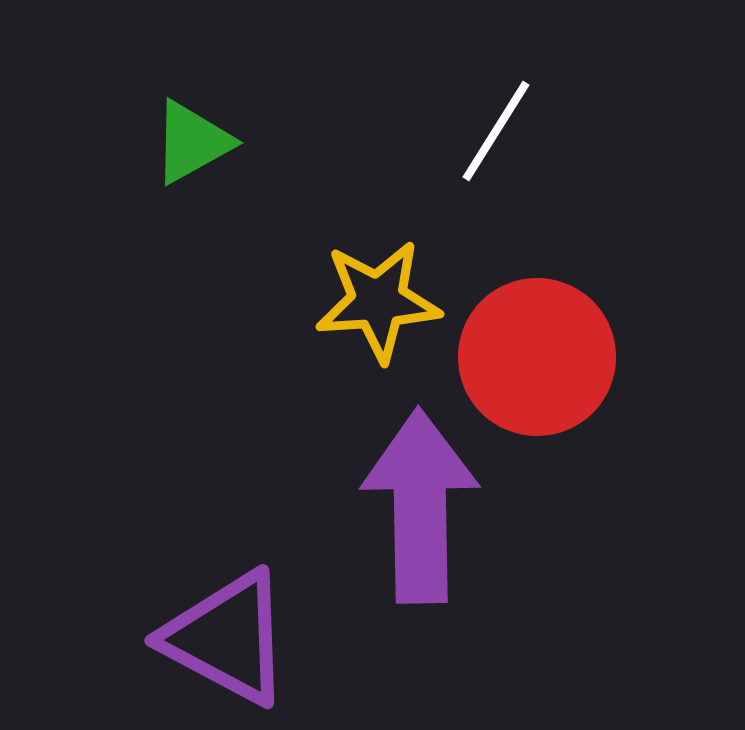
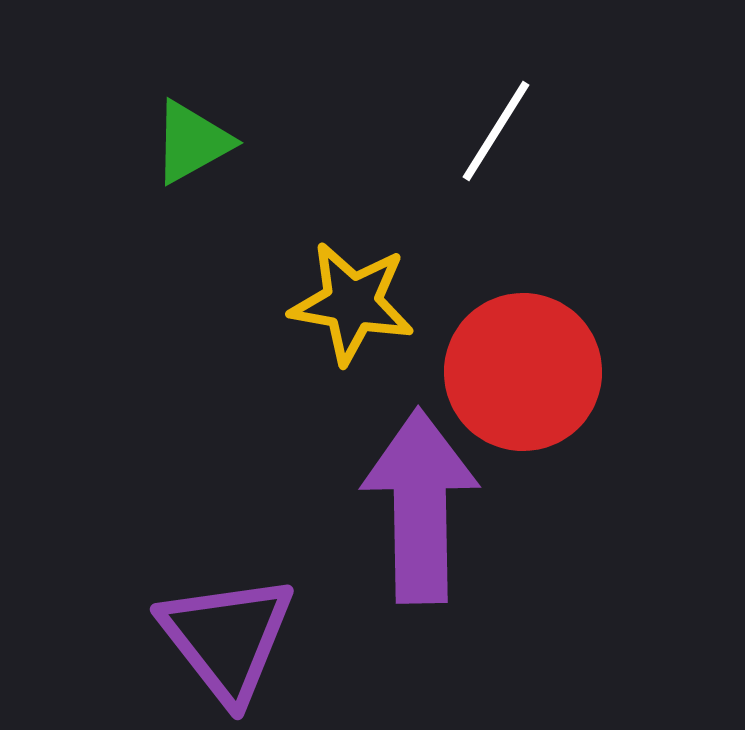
yellow star: moved 26 px left, 2 px down; rotated 14 degrees clockwise
red circle: moved 14 px left, 15 px down
purple triangle: rotated 24 degrees clockwise
